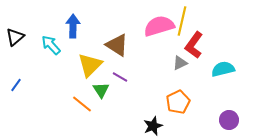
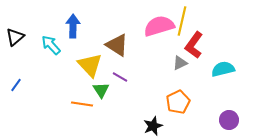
yellow triangle: rotated 28 degrees counterclockwise
orange line: rotated 30 degrees counterclockwise
